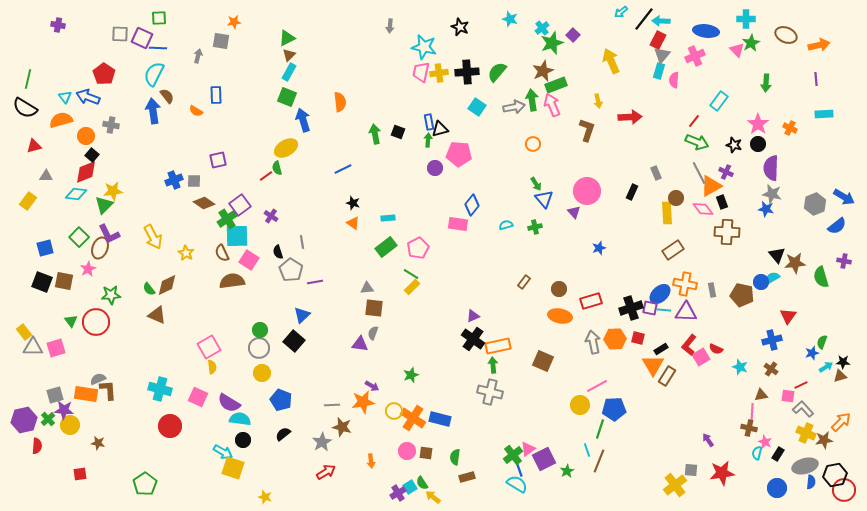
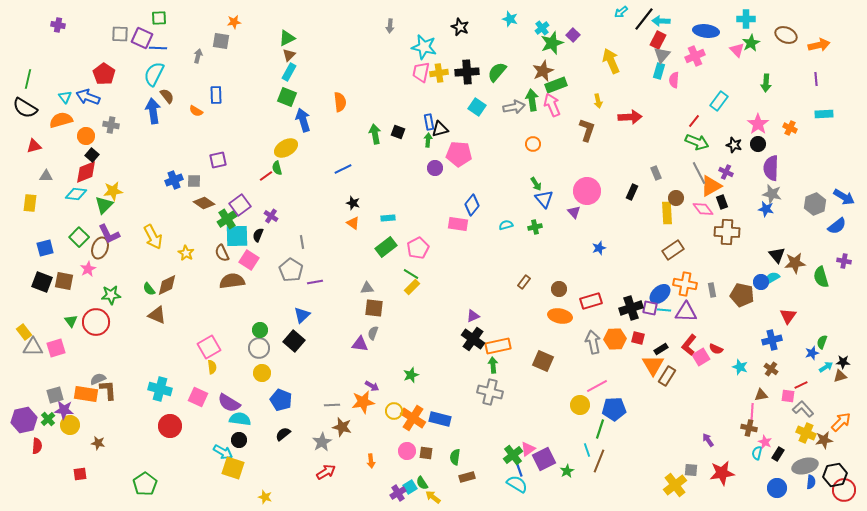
yellow rectangle at (28, 201): moved 2 px right, 2 px down; rotated 30 degrees counterclockwise
black semicircle at (278, 252): moved 20 px left, 17 px up; rotated 40 degrees clockwise
black circle at (243, 440): moved 4 px left
